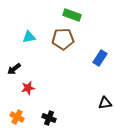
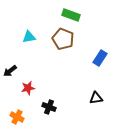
green rectangle: moved 1 px left
brown pentagon: rotated 25 degrees clockwise
black arrow: moved 4 px left, 2 px down
black triangle: moved 9 px left, 5 px up
black cross: moved 11 px up
